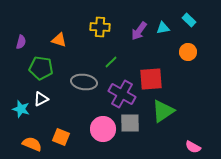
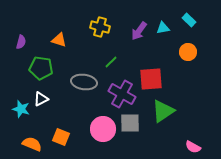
yellow cross: rotated 12 degrees clockwise
